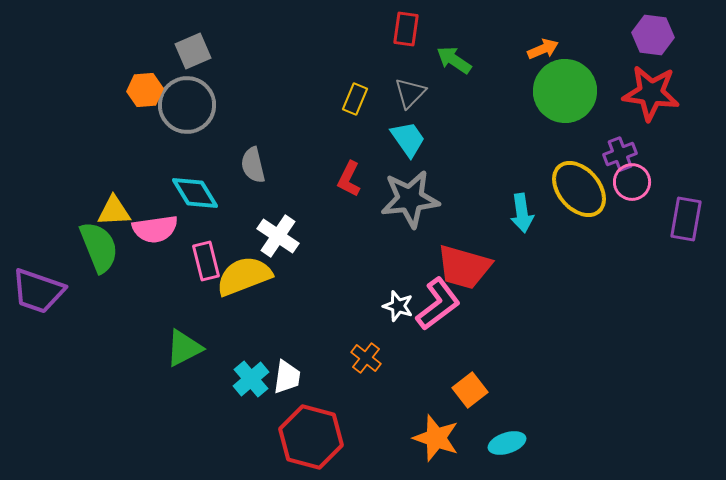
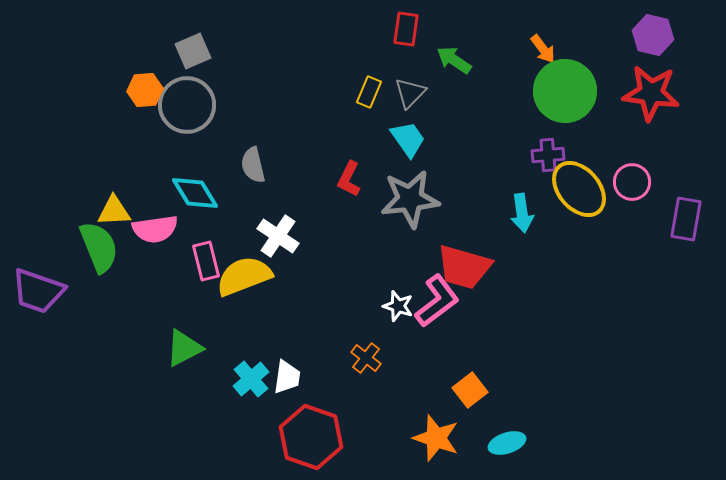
purple hexagon: rotated 6 degrees clockwise
orange arrow: rotated 76 degrees clockwise
yellow rectangle: moved 14 px right, 7 px up
purple cross: moved 72 px left, 1 px down; rotated 16 degrees clockwise
pink L-shape: moved 1 px left, 3 px up
red hexagon: rotated 4 degrees clockwise
